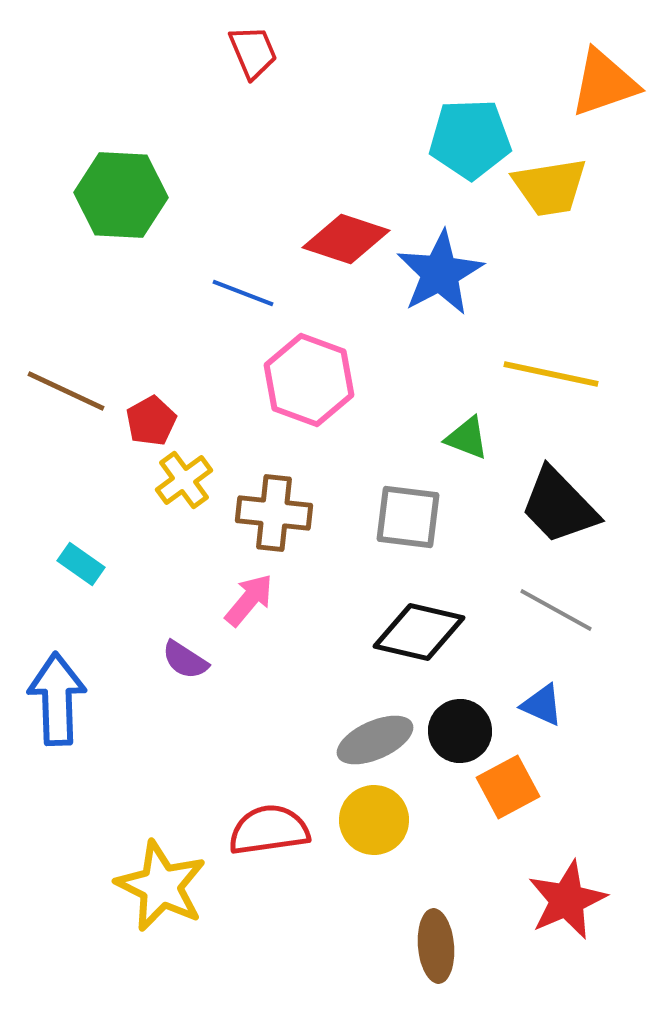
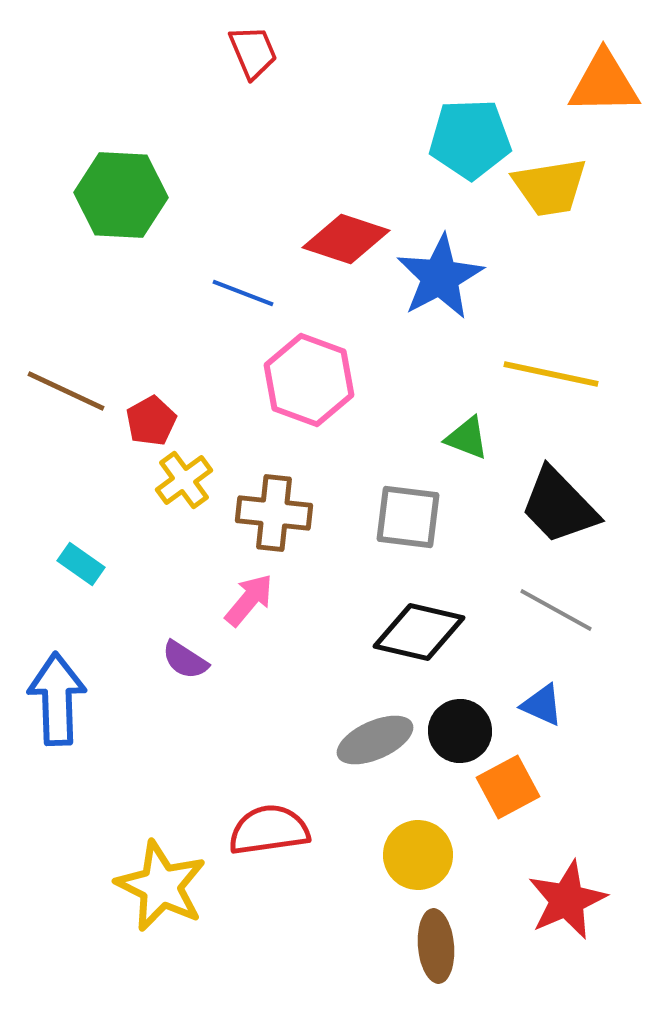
orange triangle: rotated 18 degrees clockwise
blue star: moved 4 px down
yellow circle: moved 44 px right, 35 px down
